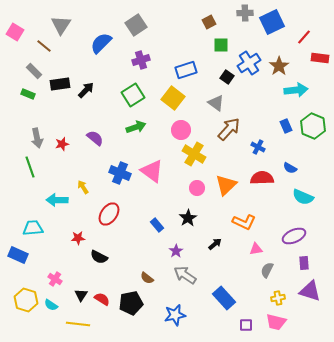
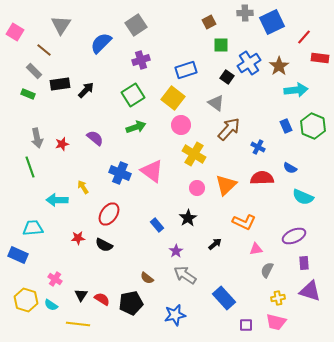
brown line at (44, 46): moved 4 px down
pink circle at (181, 130): moved 5 px up
black semicircle at (99, 257): moved 5 px right, 12 px up
